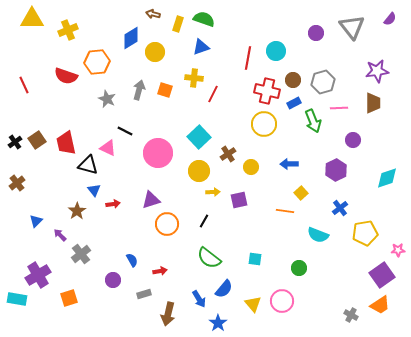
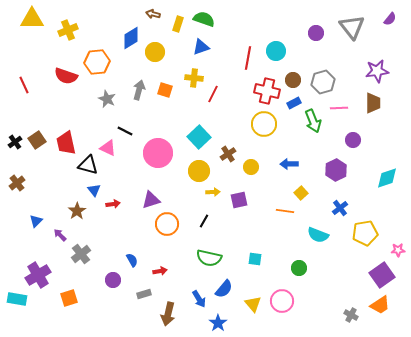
green semicircle at (209, 258): rotated 25 degrees counterclockwise
